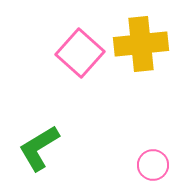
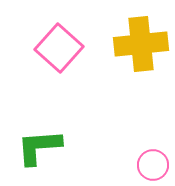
pink square: moved 21 px left, 5 px up
green L-shape: moved 1 px up; rotated 27 degrees clockwise
